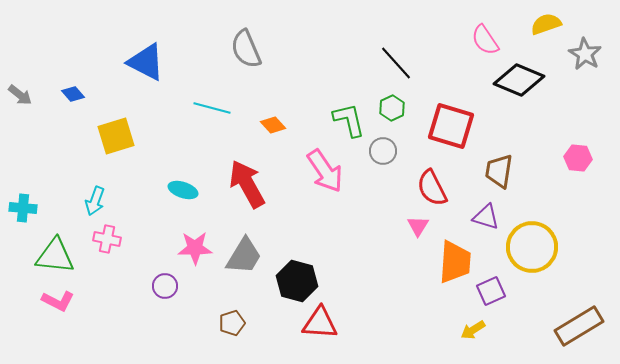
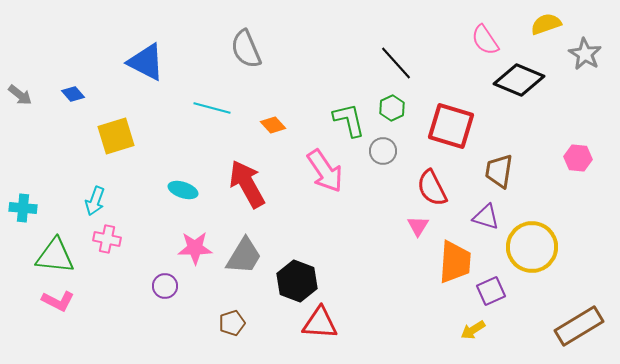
black hexagon: rotated 6 degrees clockwise
